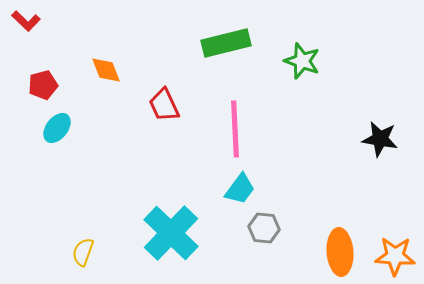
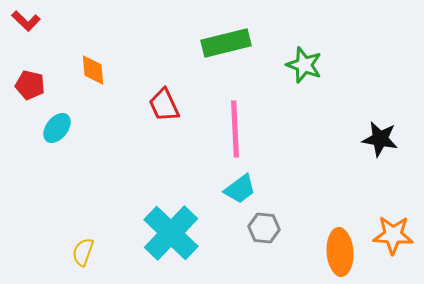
green star: moved 2 px right, 4 px down
orange diamond: moved 13 px left; rotated 16 degrees clockwise
red pentagon: moved 13 px left; rotated 28 degrees clockwise
cyan trapezoid: rotated 16 degrees clockwise
orange star: moved 2 px left, 21 px up
